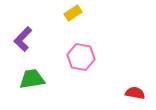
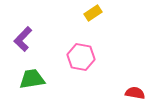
yellow rectangle: moved 20 px right
